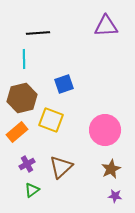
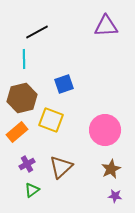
black line: moved 1 px left, 1 px up; rotated 25 degrees counterclockwise
